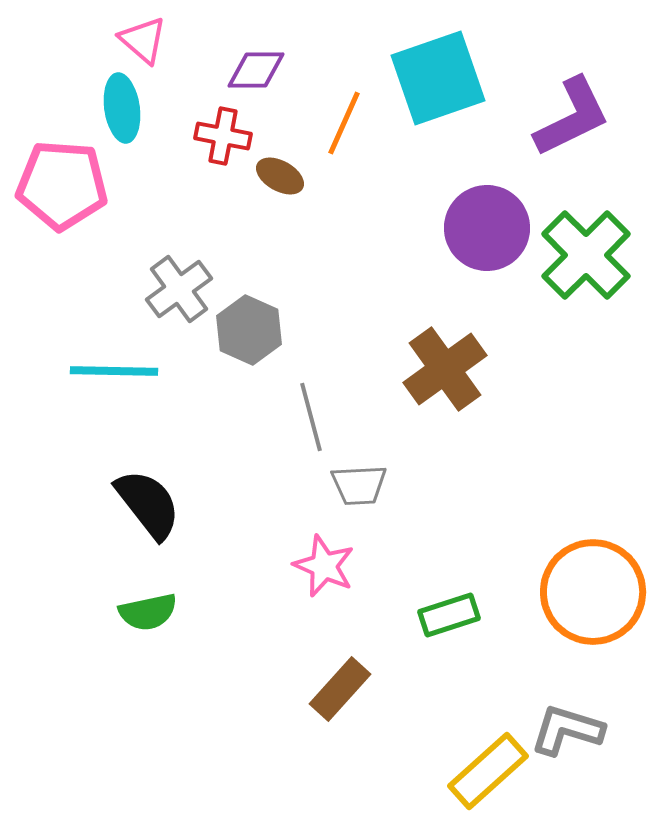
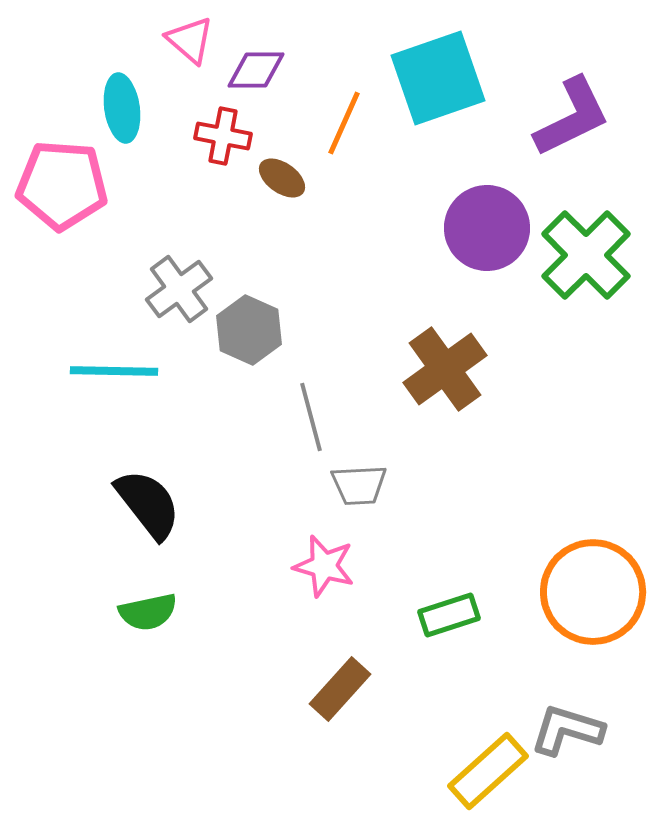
pink triangle: moved 47 px right
brown ellipse: moved 2 px right, 2 px down; rotated 6 degrees clockwise
pink star: rotated 8 degrees counterclockwise
